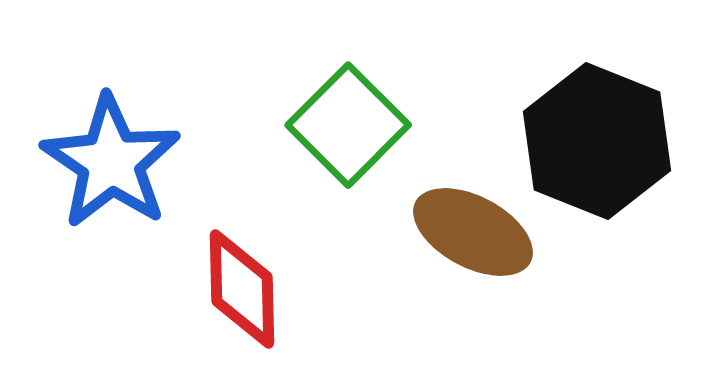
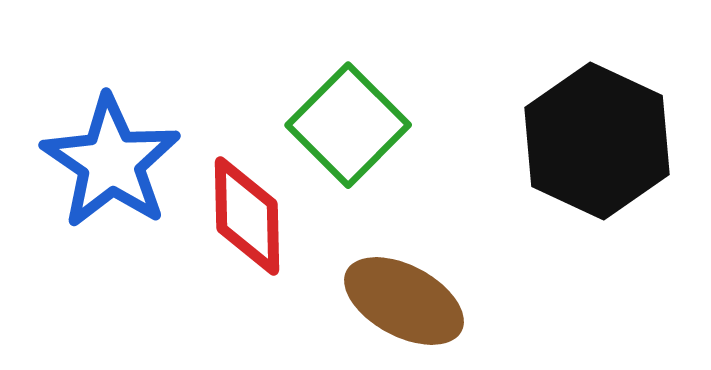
black hexagon: rotated 3 degrees clockwise
brown ellipse: moved 69 px left, 69 px down
red diamond: moved 5 px right, 73 px up
